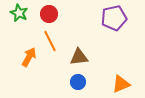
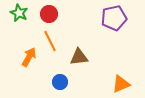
blue circle: moved 18 px left
